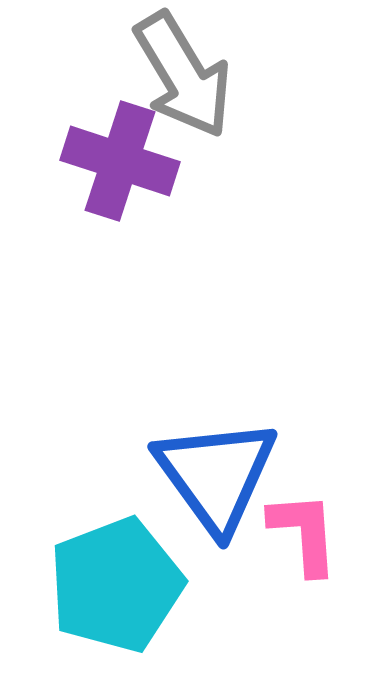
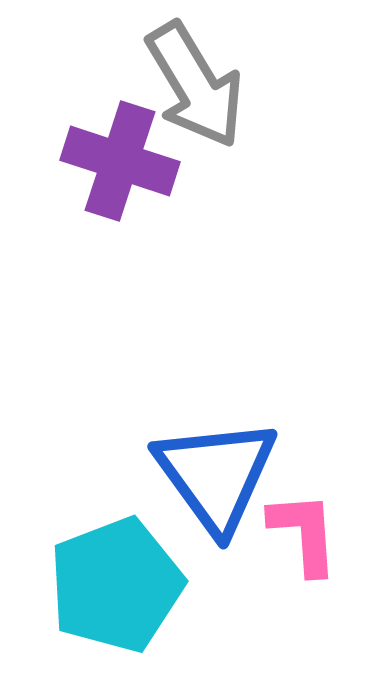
gray arrow: moved 12 px right, 10 px down
